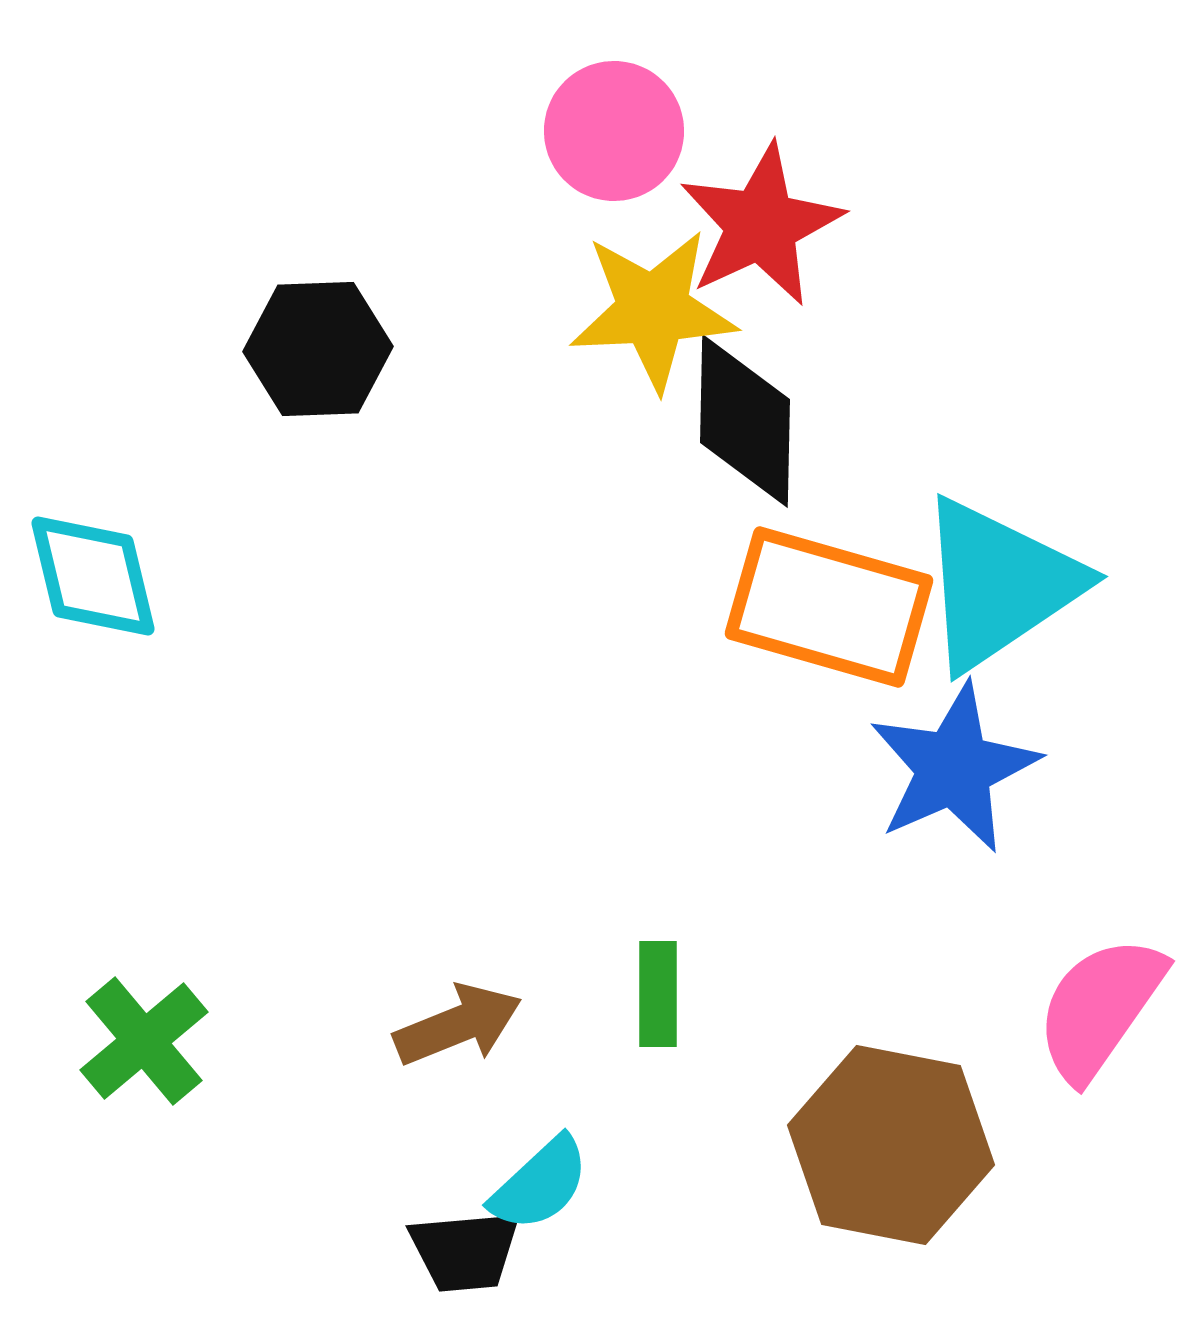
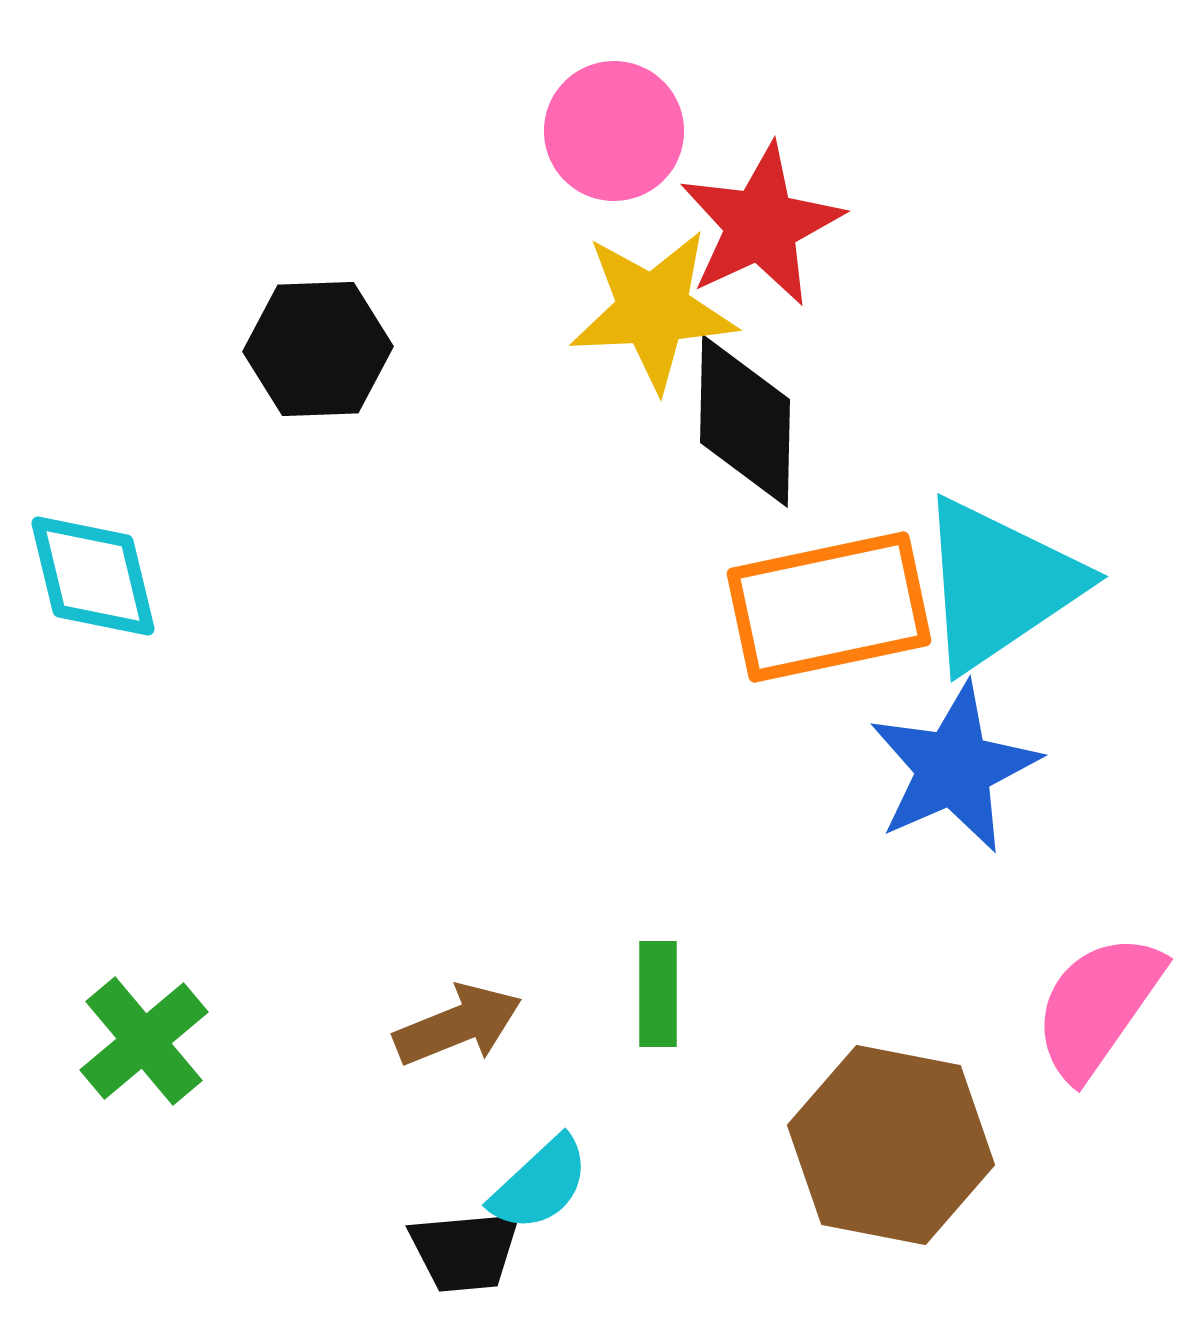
orange rectangle: rotated 28 degrees counterclockwise
pink semicircle: moved 2 px left, 2 px up
